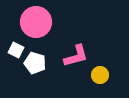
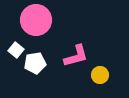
pink circle: moved 2 px up
white square: rotated 14 degrees clockwise
white pentagon: rotated 25 degrees counterclockwise
